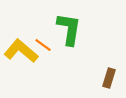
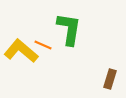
orange line: rotated 12 degrees counterclockwise
brown rectangle: moved 1 px right, 1 px down
